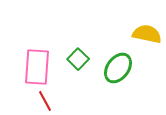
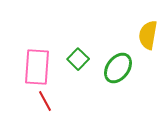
yellow semicircle: moved 1 px right, 1 px down; rotated 92 degrees counterclockwise
